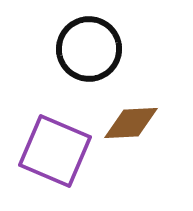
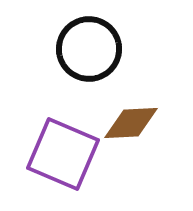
purple square: moved 8 px right, 3 px down
